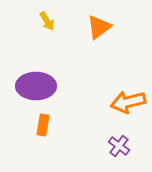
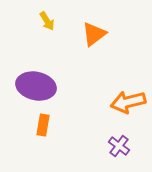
orange triangle: moved 5 px left, 7 px down
purple ellipse: rotated 12 degrees clockwise
